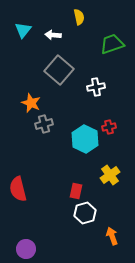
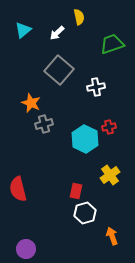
cyan triangle: rotated 12 degrees clockwise
white arrow: moved 4 px right, 2 px up; rotated 49 degrees counterclockwise
